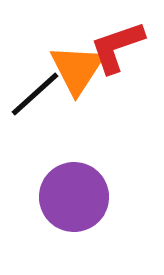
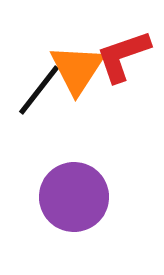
red L-shape: moved 6 px right, 9 px down
black line: moved 4 px right, 4 px up; rotated 10 degrees counterclockwise
